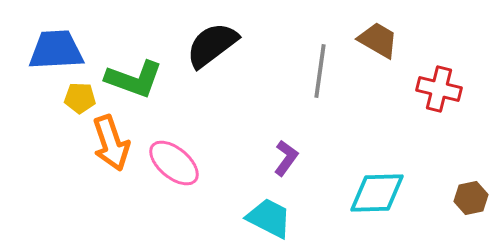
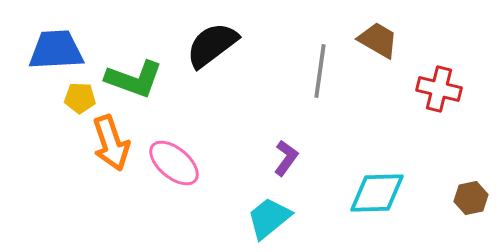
cyan trapezoid: rotated 66 degrees counterclockwise
